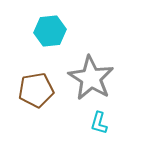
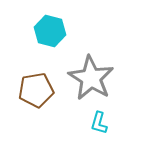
cyan hexagon: rotated 20 degrees clockwise
